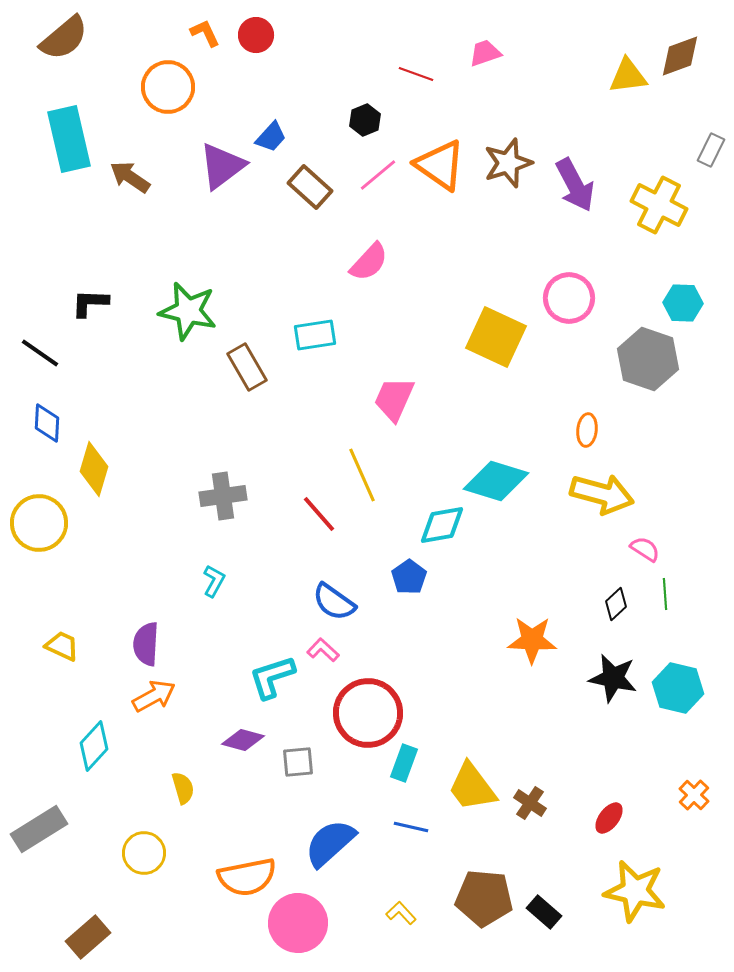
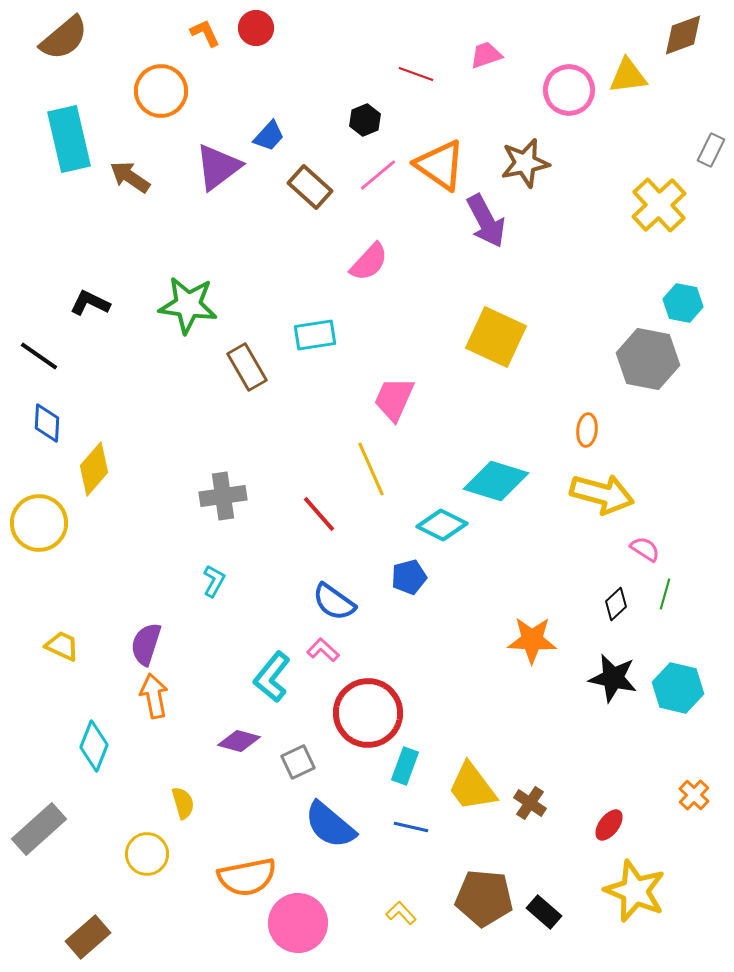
red circle at (256, 35): moved 7 px up
pink trapezoid at (485, 53): moved 1 px right, 2 px down
brown diamond at (680, 56): moved 3 px right, 21 px up
orange circle at (168, 87): moved 7 px left, 4 px down
blue trapezoid at (271, 137): moved 2 px left, 1 px up
brown star at (508, 163): moved 17 px right; rotated 6 degrees clockwise
purple triangle at (222, 166): moved 4 px left, 1 px down
purple arrow at (575, 185): moved 89 px left, 36 px down
yellow cross at (659, 205): rotated 20 degrees clockwise
pink circle at (569, 298): moved 208 px up
black L-shape at (90, 303): rotated 24 degrees clockwise
cyan hexagon at (683, 303): rotated 9 degrees clockwise
green star at (188, 311): moved 6 px up; rotated 6 degrees counterclockwise
black line at (40, 353): moved 1 px left, 3 px down
gray hexagon at (648, 359): rotated 8 degrees counterclockwise
yellow diamond at (94, 469): rotated 24 degrees clockwise
yellow line at (362, 475): moved 9 px right, 6 px up
cyan diamond at (442, 525): rotated 36 degrees clockwise
blue pentagon at (409, 577): rotated 20 degrees clockwise
green line at (665, 594): rotated 20 degrees clockwise
purple semicircle at (146, 644): rotated 15 degrees clockwise
cyan L-shape at (272, 677): rotated 33 degrees counterclockwise
orange arrow at (154, 696): rotated 72 degrees counterclockwise
purple diamond at (243, 740): moved 4 px left, 1 px down
cyan diamond at (94, 746): rotated 21 degrees counterclockwise
gray square at (298, 762): rotated 20 degrees counterclockwise
cyan rectangle at (404, 763): moved 1 px right, 3 px down
yellow semicircle at (183, 788): moved 15 px down
red ellipse at (609, 818): moved 7 px down
gray rectangle at (39, 829): rotated 10 degrees counterclockwise
blue semicircle at (330, 843): moved 18 px up; rotated 98 degrees counterclockwise
yellow circle at (144, 853): moved 3 px right, 1 px down
yellow star at (635, 891): rotated 10 degrees clockwise
